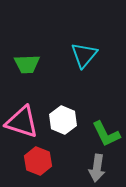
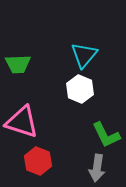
green trapezoid: moved 9 px left
white hexagon: moved 17 px right, 31 px up
green L-shape: moved 1 px down
